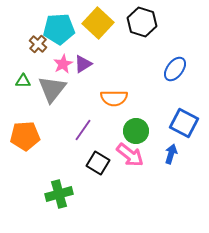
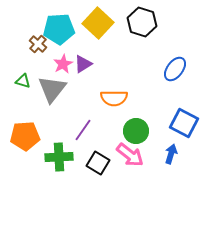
green triangle: rotated 14 degrees clockwise
green cross: moved 37 px up; rotated 12 degrees clockwise
